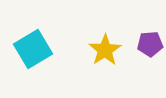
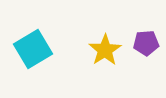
purple pentagon: moved 4 px left, 1 px up
